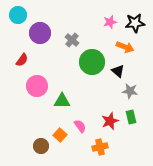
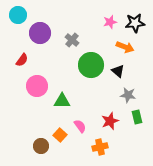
green circle: moved 1 px left, 3 px down
gray star: moved 2 px left, 4 px down
green rectangle: moved 6 px right
